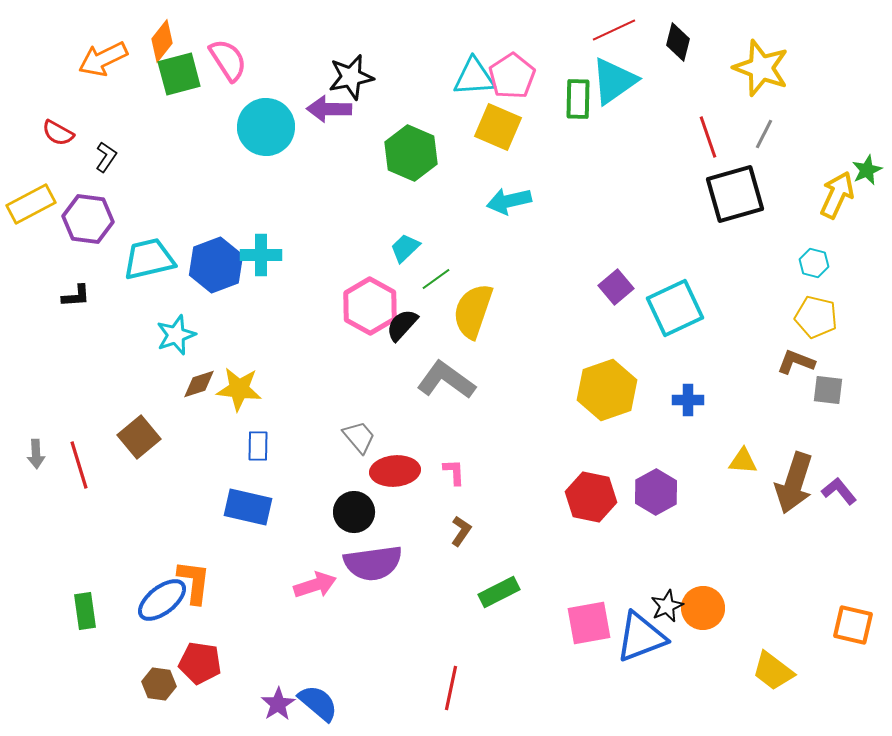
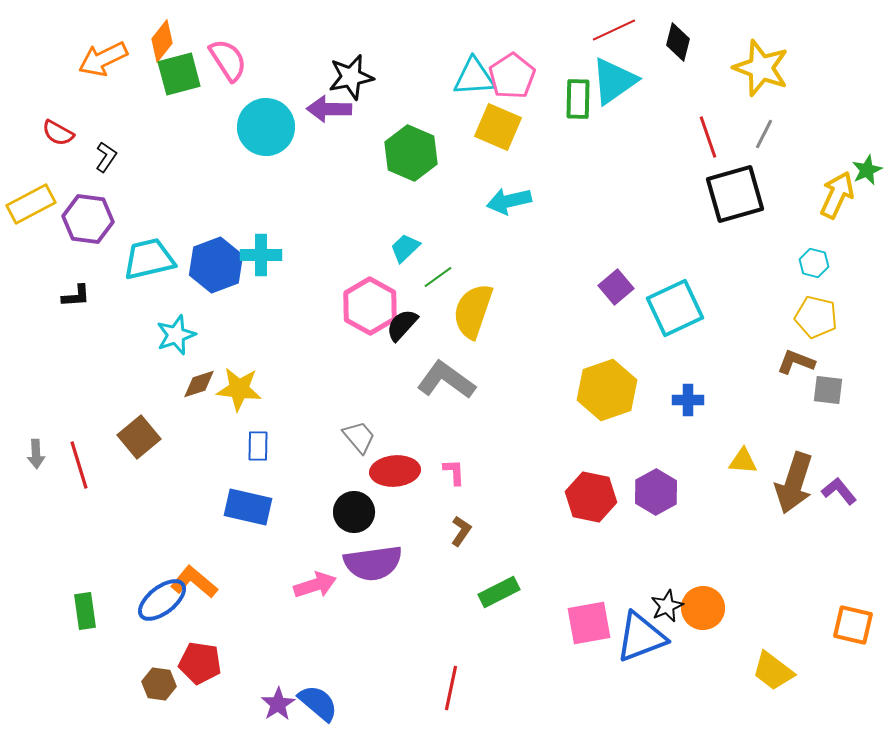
green line at (436, 279): moved 2 px right, 2 px up
orange L-shape at (194, 582): rotated 57 degrees counterclockwise
